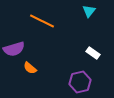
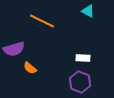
cyan triangle: moved 1 px left; rotated 40 degrees counterclockwise
white rectangle: moved 10 px left, 5 px down; rotated 32 degrees counterclockwise
purple hexagon: rotated 25 degrees counterclockwise
